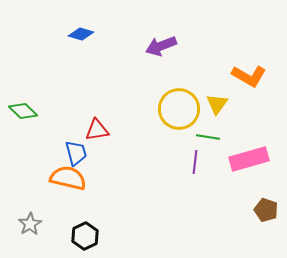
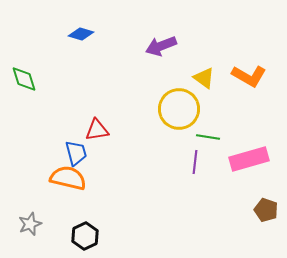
yellow triangle: moved 13 px left, 26 px up; rotated 30 degrees counterclockwise
green diamond: moved 1 px right, 32 px up; rotated 28 degrees clockwise
gray star: rotated 10 degrees clockwise
